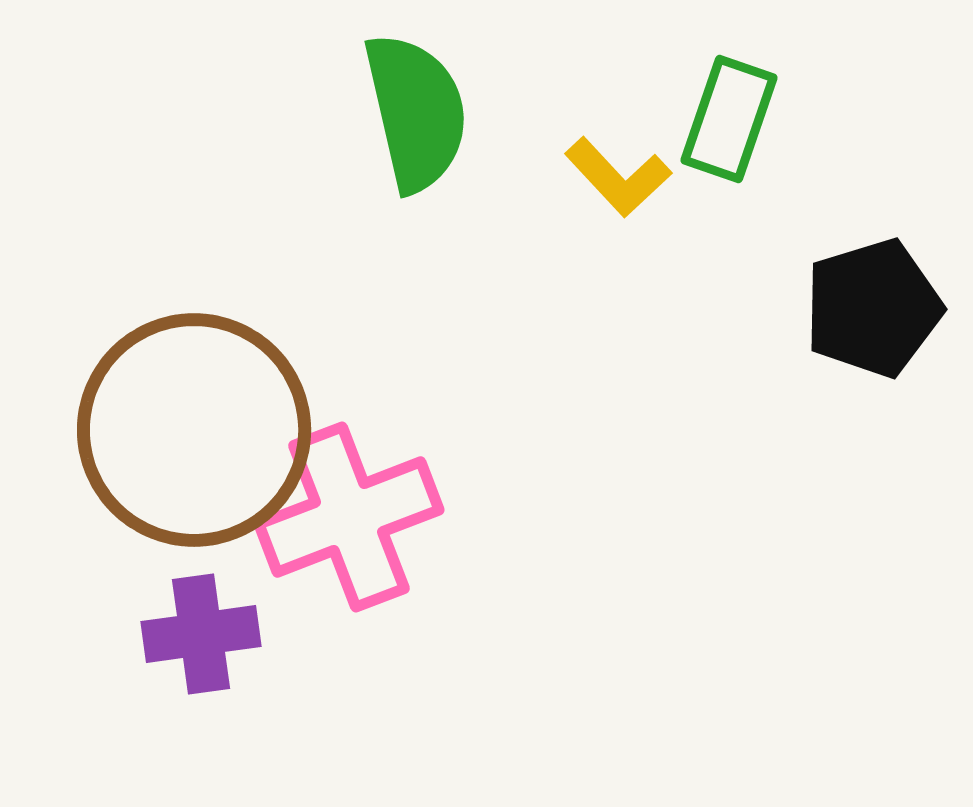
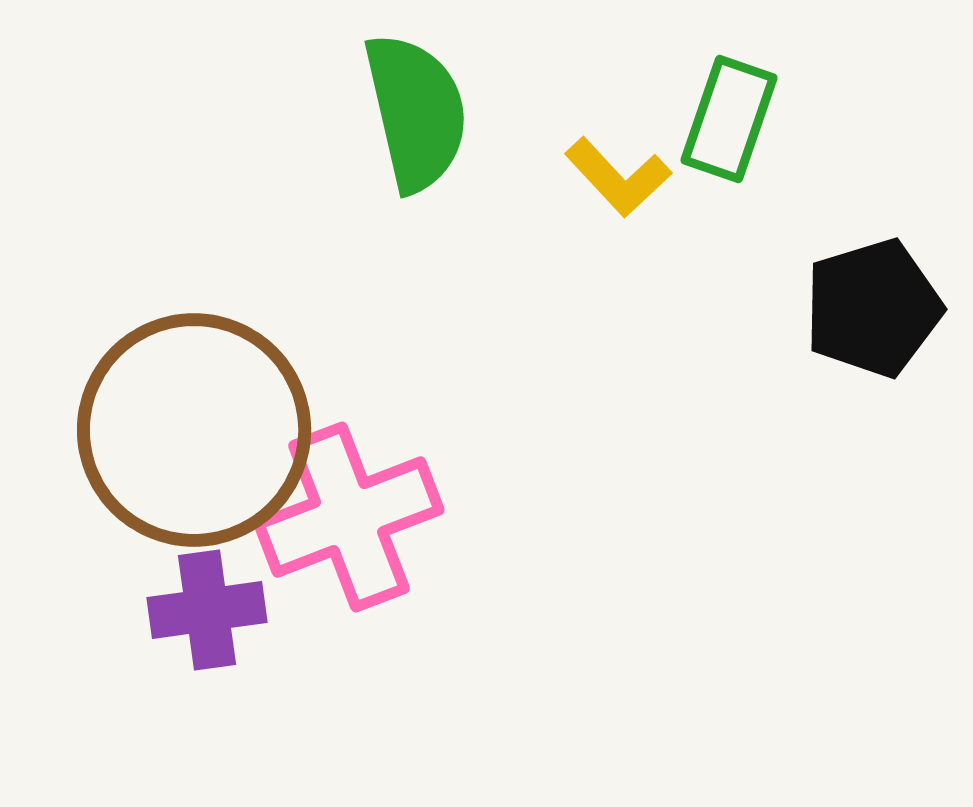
purple cross: moved 6 px right, 24 px up
